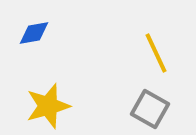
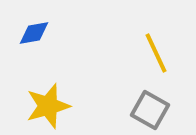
gray square: moved 1 px down
